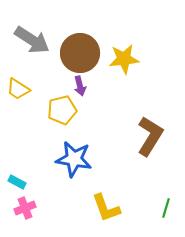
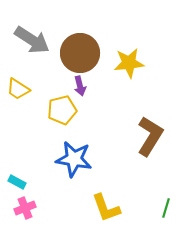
yellow star: moved 5 px right, 4 px down
